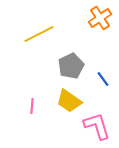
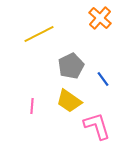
orange cross: rotated 15 degrees counterclockwise
